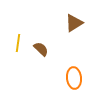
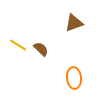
brown triangle: rotated 12 degrees clockwise
yellow line: moved 2 px down; rotated 66 degrees counterclockwise
